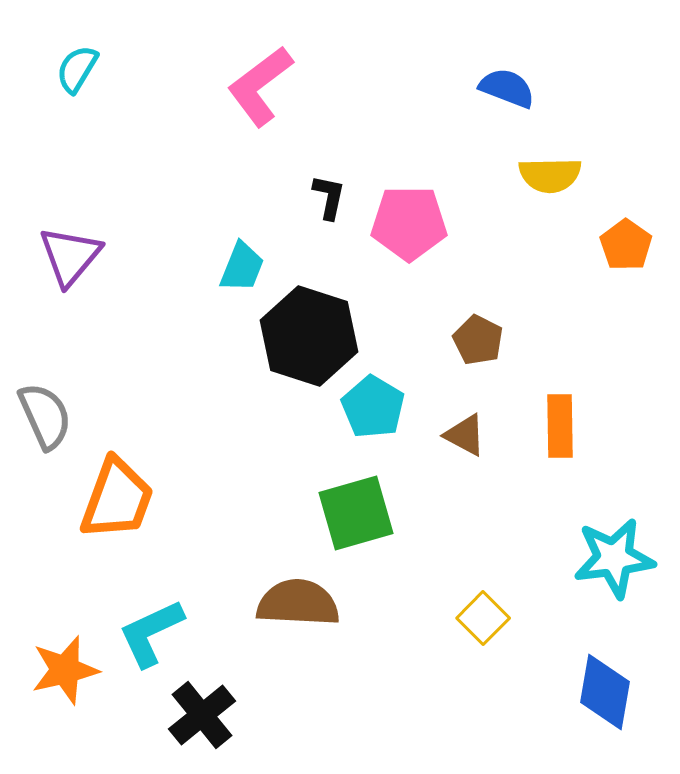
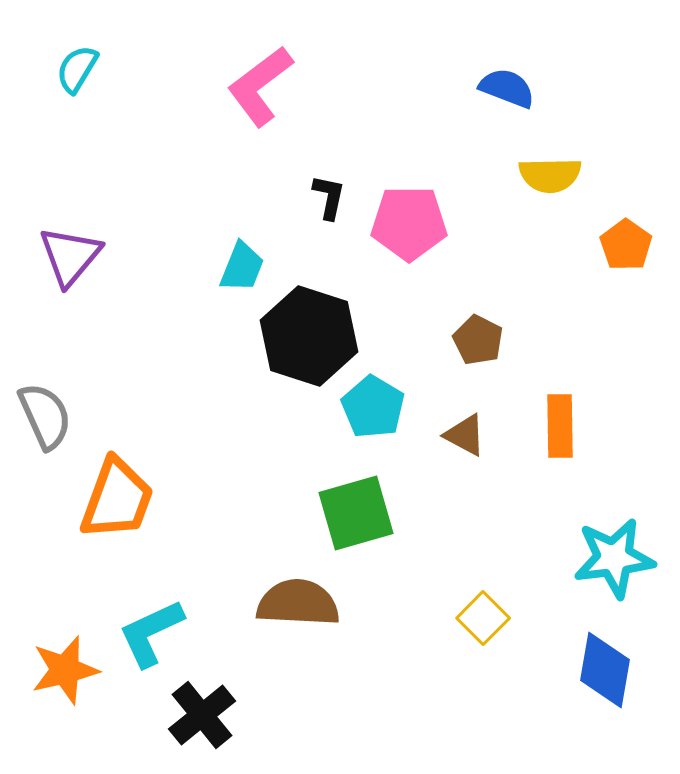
blue diamond: moved 22 px up
